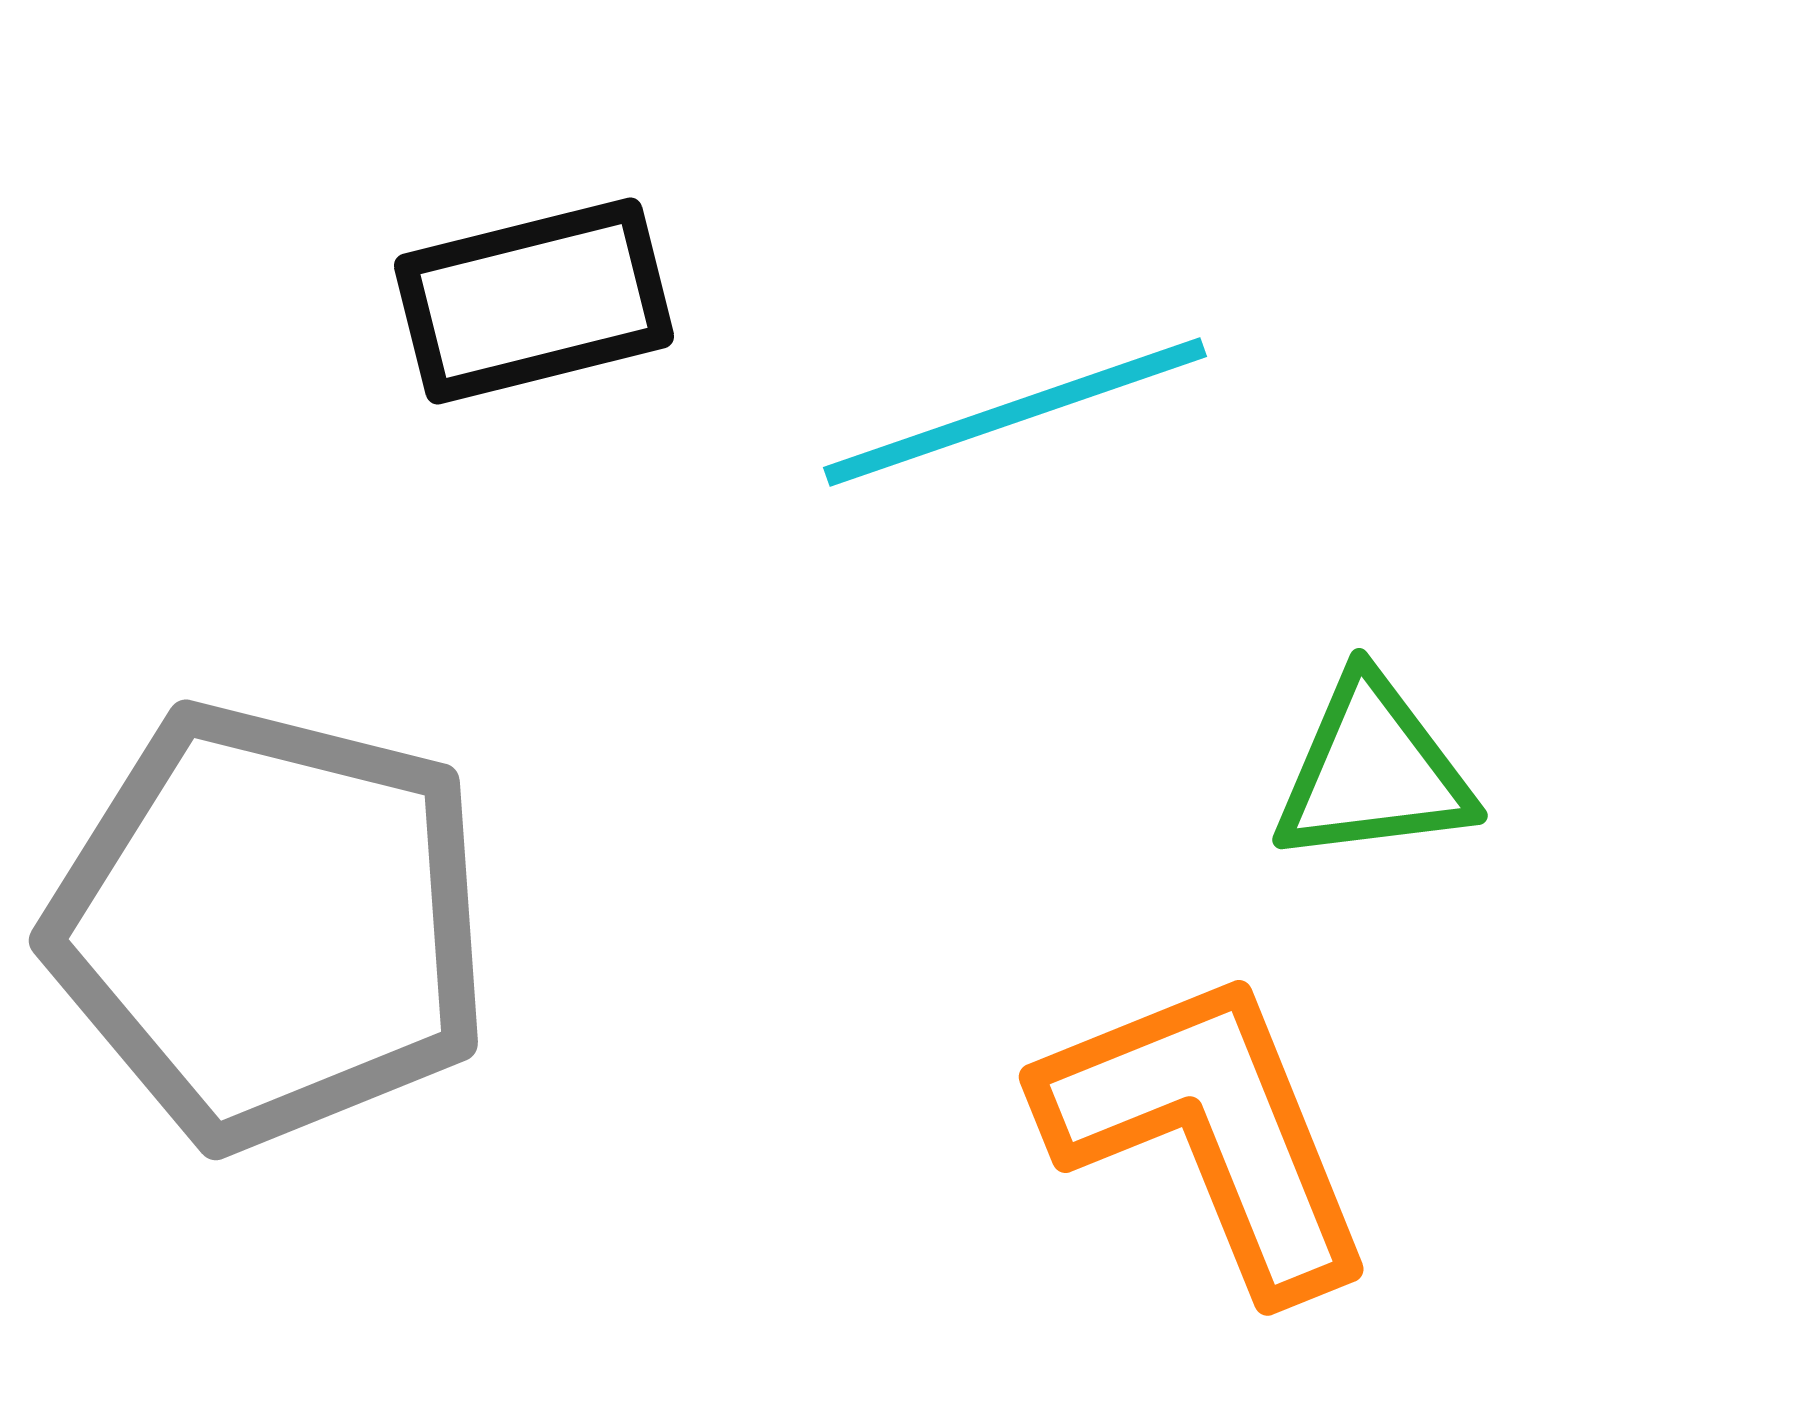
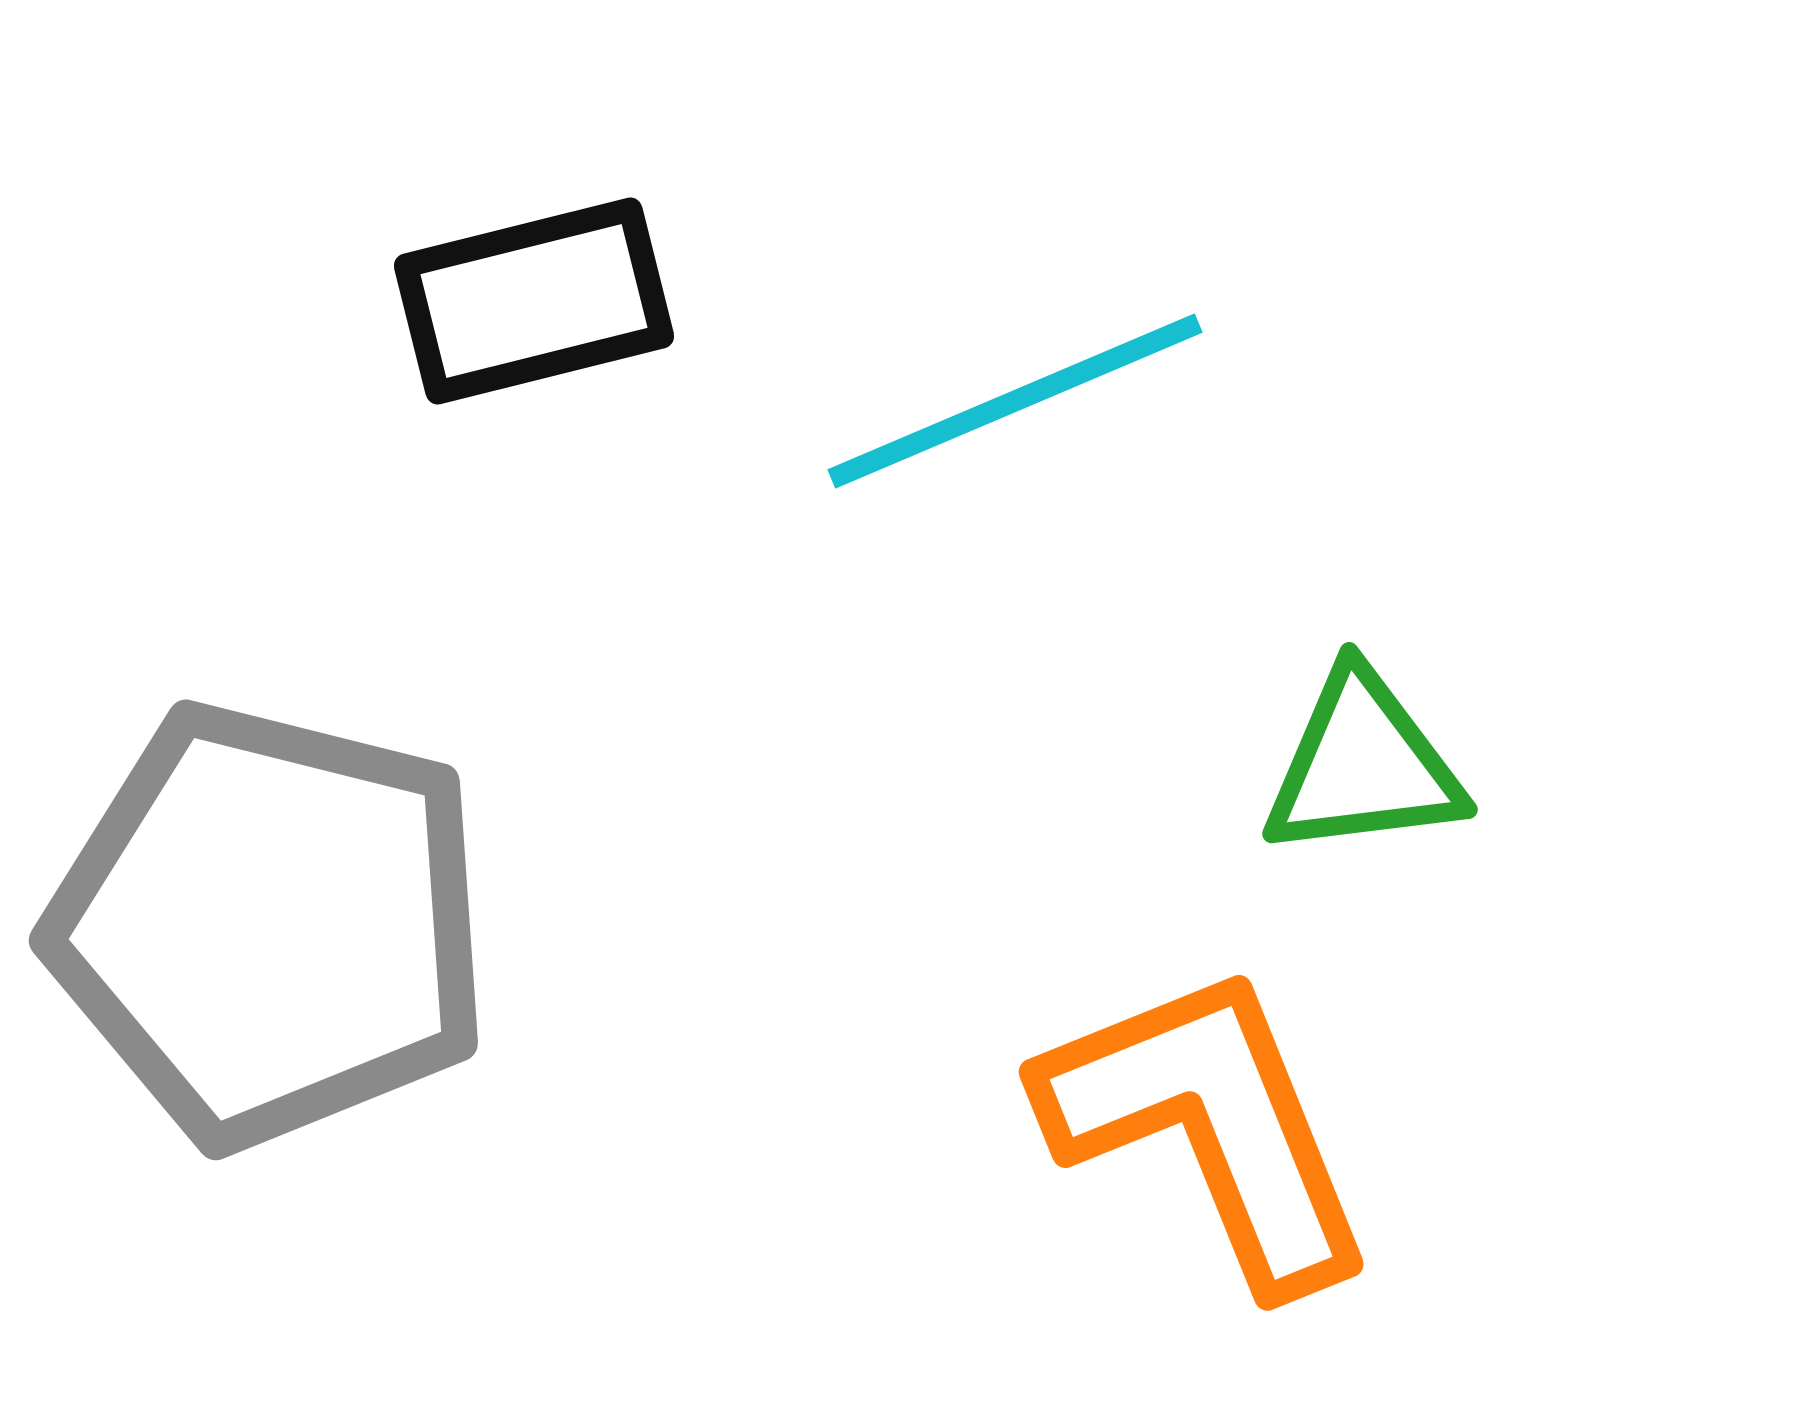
cyan line: moved 11 px up; rotated 4 degrees counterclockwise
green triangle: moved 10 px left, 6 px up
orange L-shape: moved 5 px up
